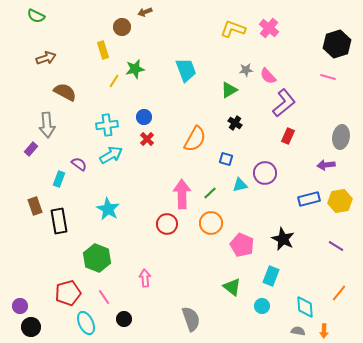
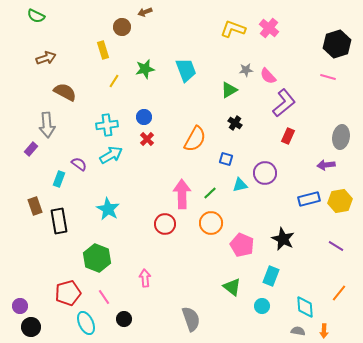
green star at (135, 69): moved 10 px right
red circle at (167, 224): moved 2 px left
